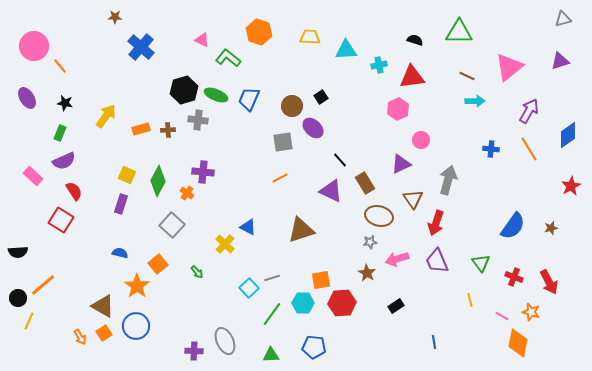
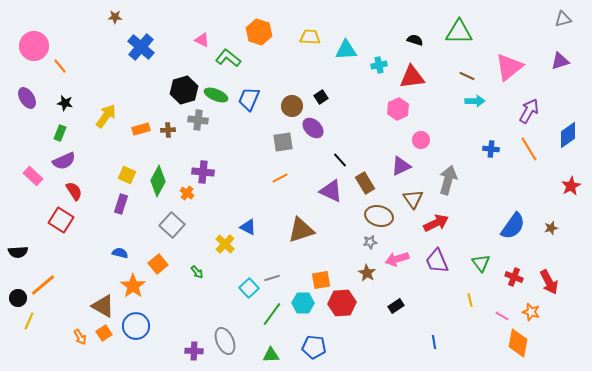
purple triangle at (401, 164): moved 2 px down
red arrow at (436, 223): rotated 135 degrees counterclockwise
orange star at (137, 286): moved 4 px left
